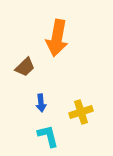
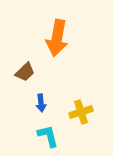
brown trapezoid: moved 5 px down
